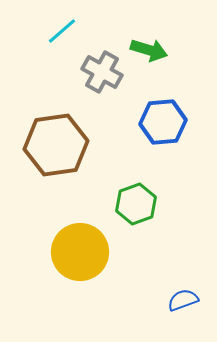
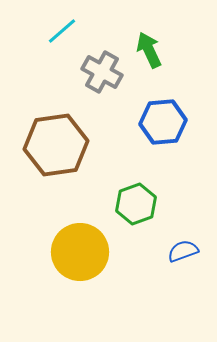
green arrow: rotated 132 degrees counterclockwise
blue semicircle: moved 49 px up
